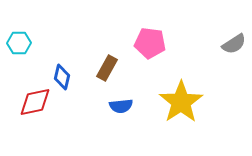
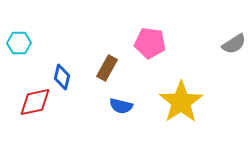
blue semicircle: rotated 20 degrees clockwise
